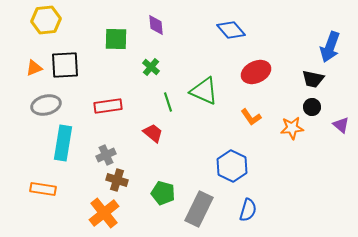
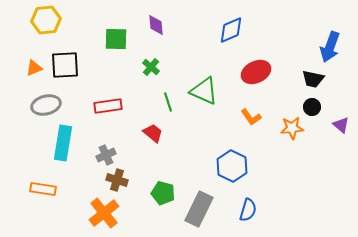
blue diamond: rotated 72 degrees counterclockwise
